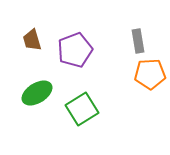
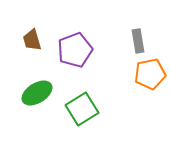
orange pentagon: rotated 8 degrees counterclockwise
